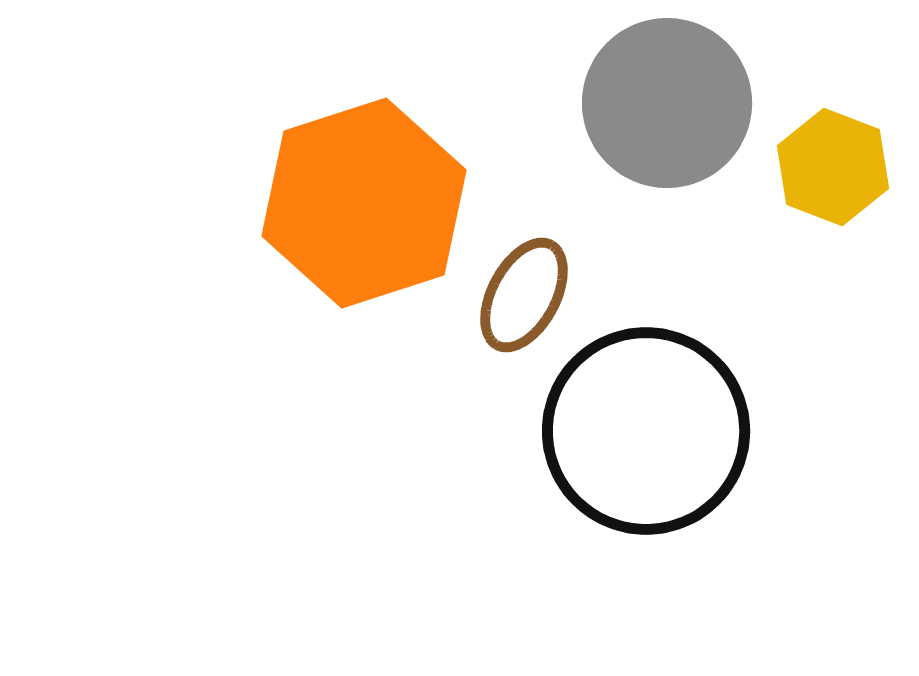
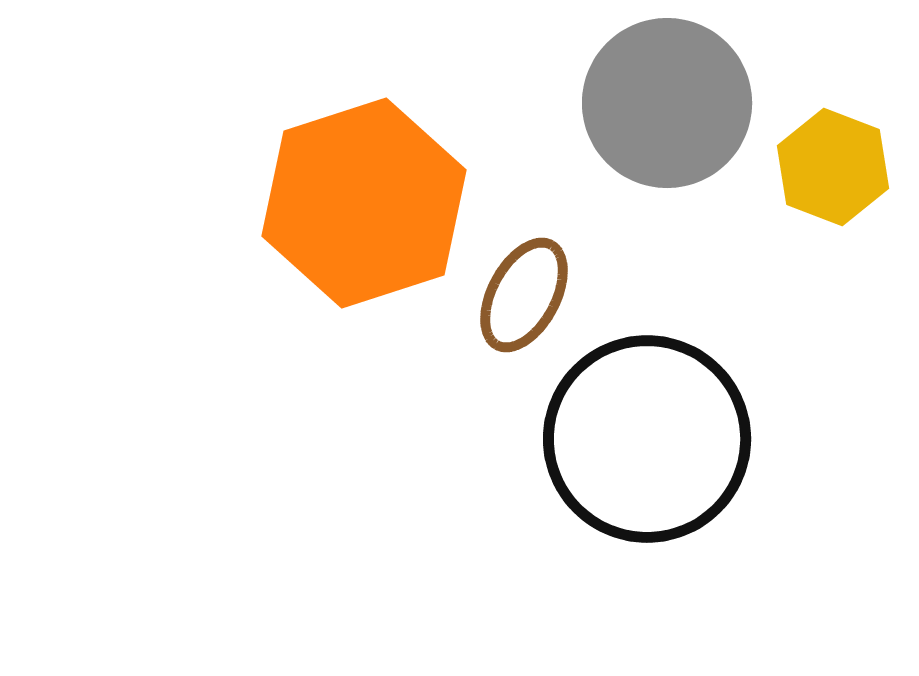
black circle: moved 1 px right, 8 px down
